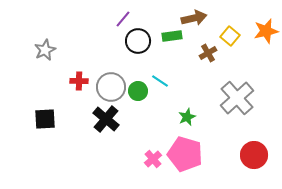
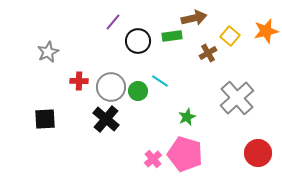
purple line: moved 10 px left, 3 px down
gray star: moved 3 px right, 2 px down
red circle: moved 4 px right, 2 px up
